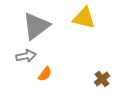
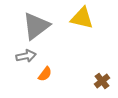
yellow triangle: moved 2 px left
brown cross: moved 2 px down
